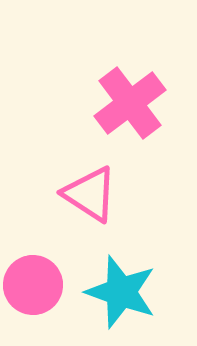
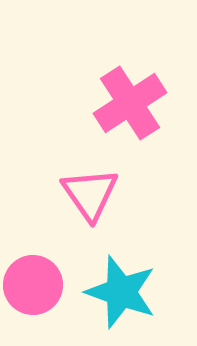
pink cross: rotated 4 degrees clockwise
pink triangle: rotated 22 degrees clockwise
